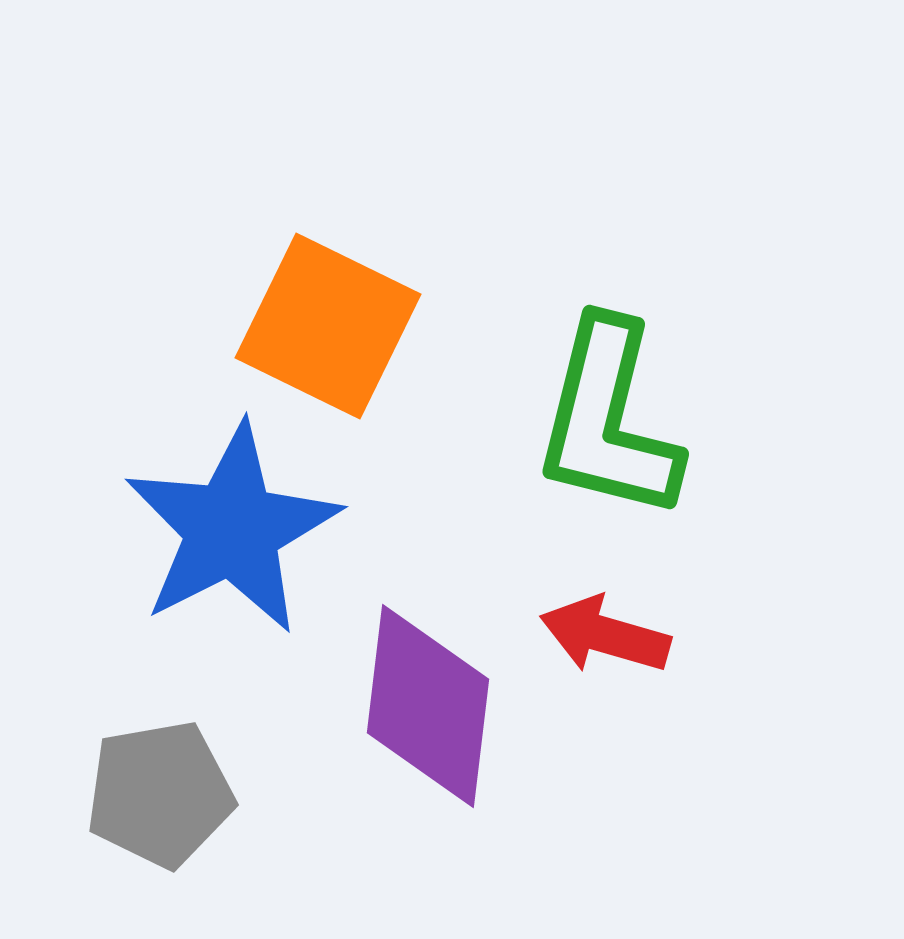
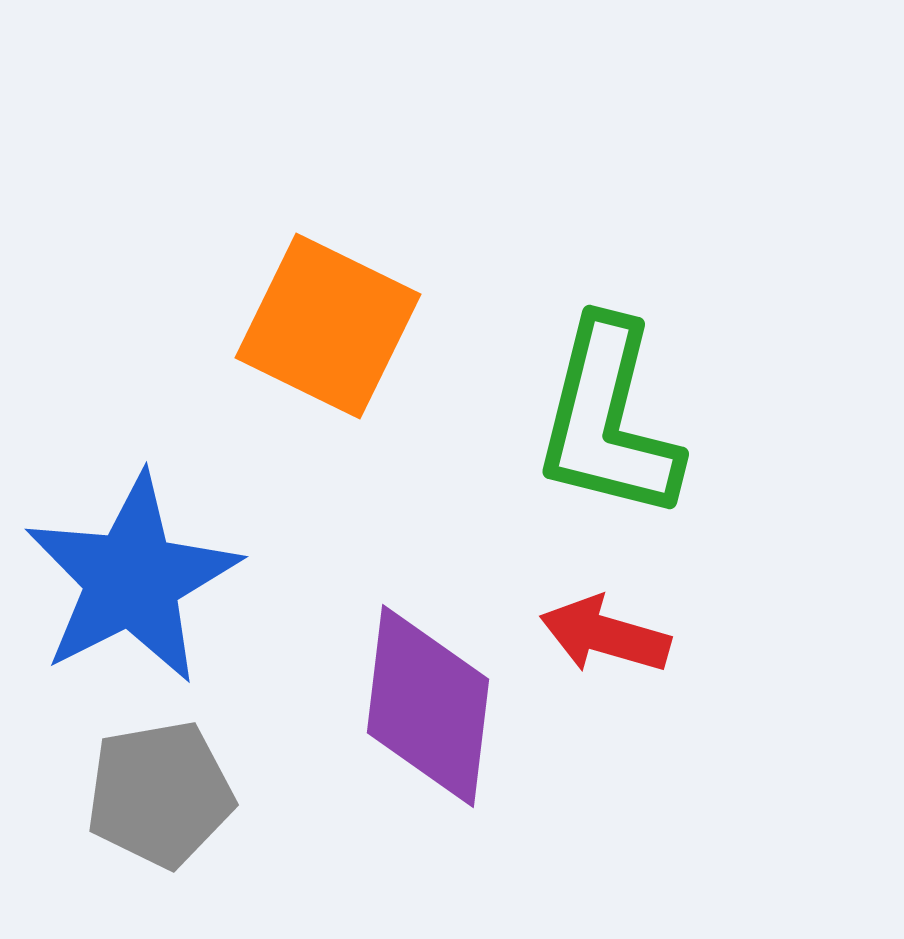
blue star: moved 100 px left, 50 px down
